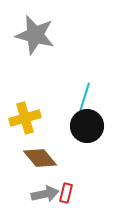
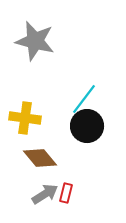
gray star: moved 6 px down
cyan line: rotated 20 degrees clockwise
yellow cross: rotated 24 degrees clockwise
gray arrow: rotated 20 degrees counterclockwise
